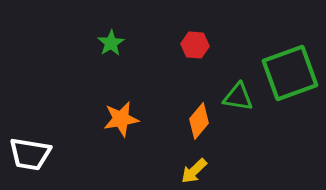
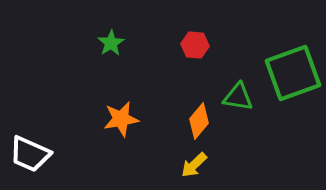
green square: moved 3 px right
white trapezoid: rotated 15 degrees clockwise
yellow arrow: moved 6 px up
